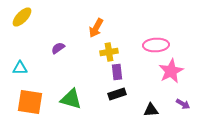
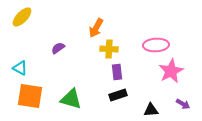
yellow cross: moved 3 px up; rotated 12 degrees clockwise
cyan triangle: rotated 28 degrees clockwise
black rectangle: moved 1 px right, 1 px down
orange square: moved 6 px up
